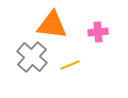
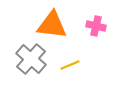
pink cross: moved 2 px left, 6 px up; rotated 18 degrees clockwise
gray cross: moved 1 px left, 2 px down
